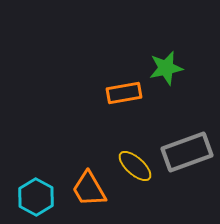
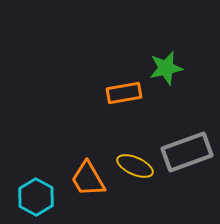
yellow ellipse: rotated 18 degrees counterclockwise
orange trapezoid: moved 1 px left, 10 px up
